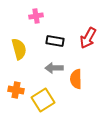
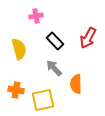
black rectangle: rotated 36 degrees clockwise
gray arrow: rotated 48 degrees clockwise
orange semicircle: moved 5 px down
yellow square: rotated 20 degrees clockwise
